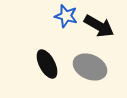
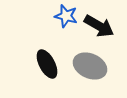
gray ellipse: moved 1 px up
